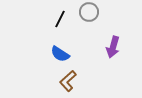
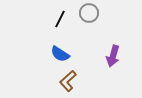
gray circle: moved 1 px down
purple arrow: moved 9 px down
